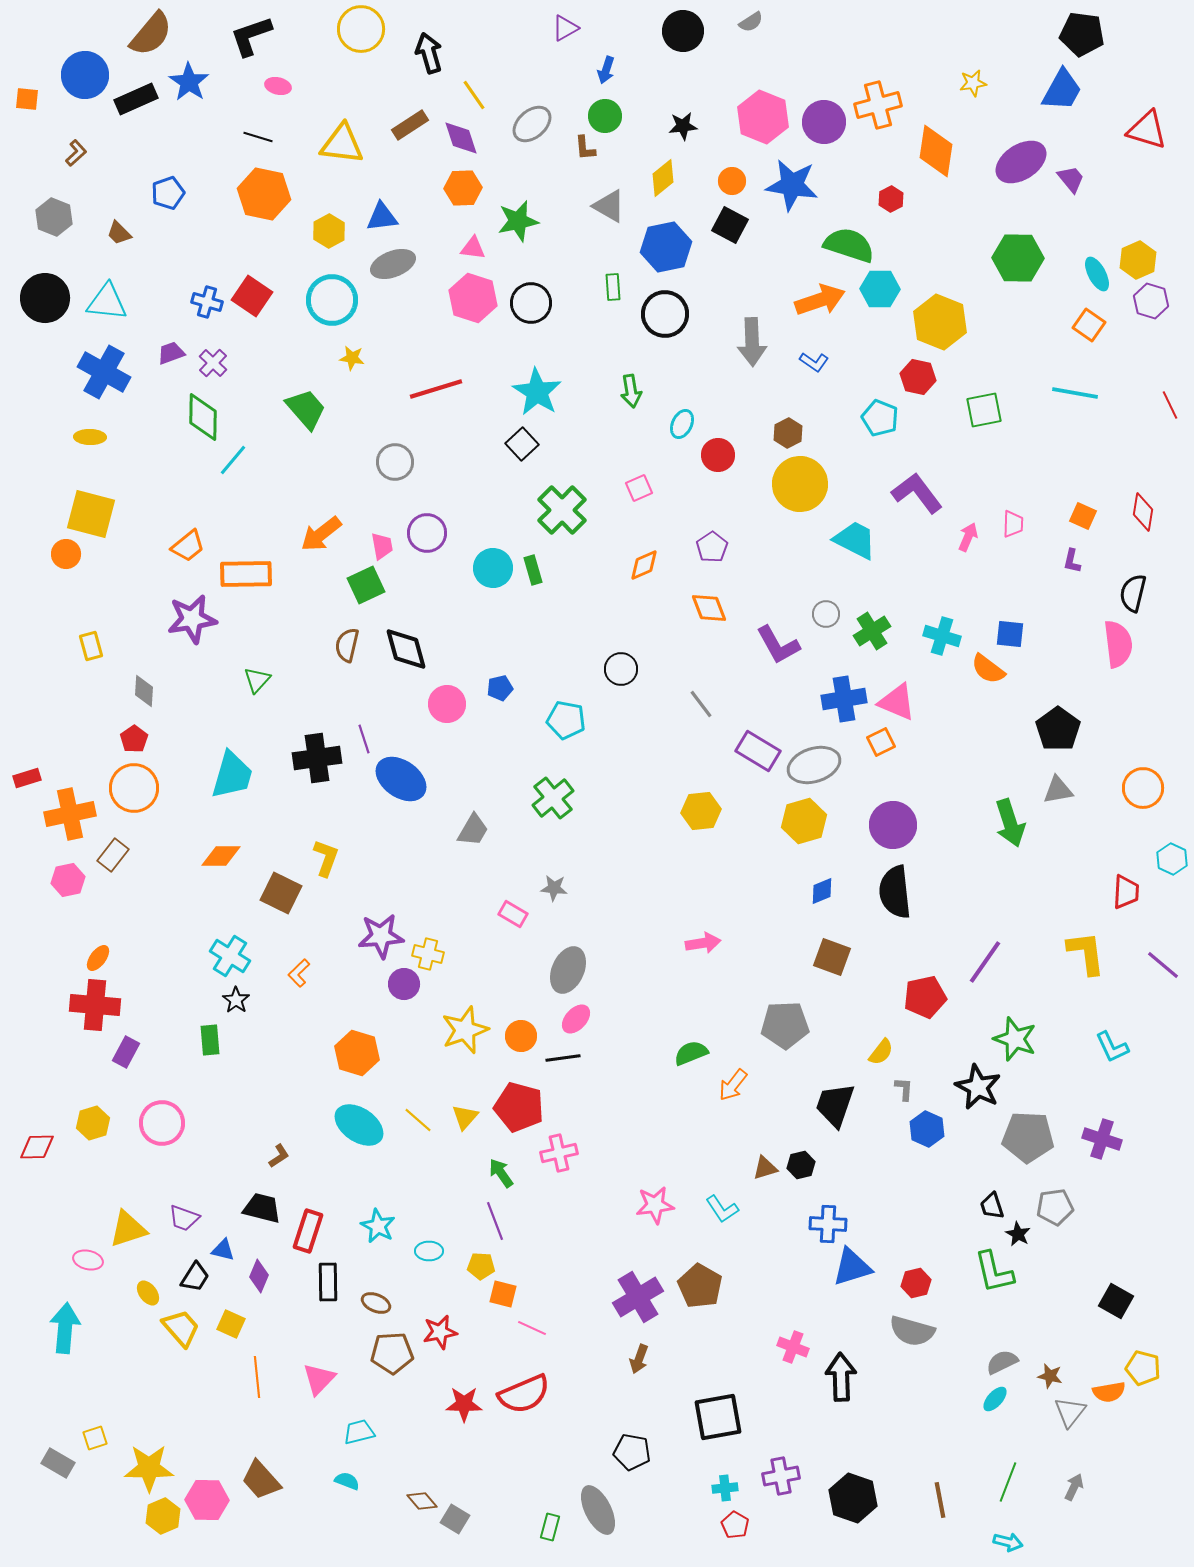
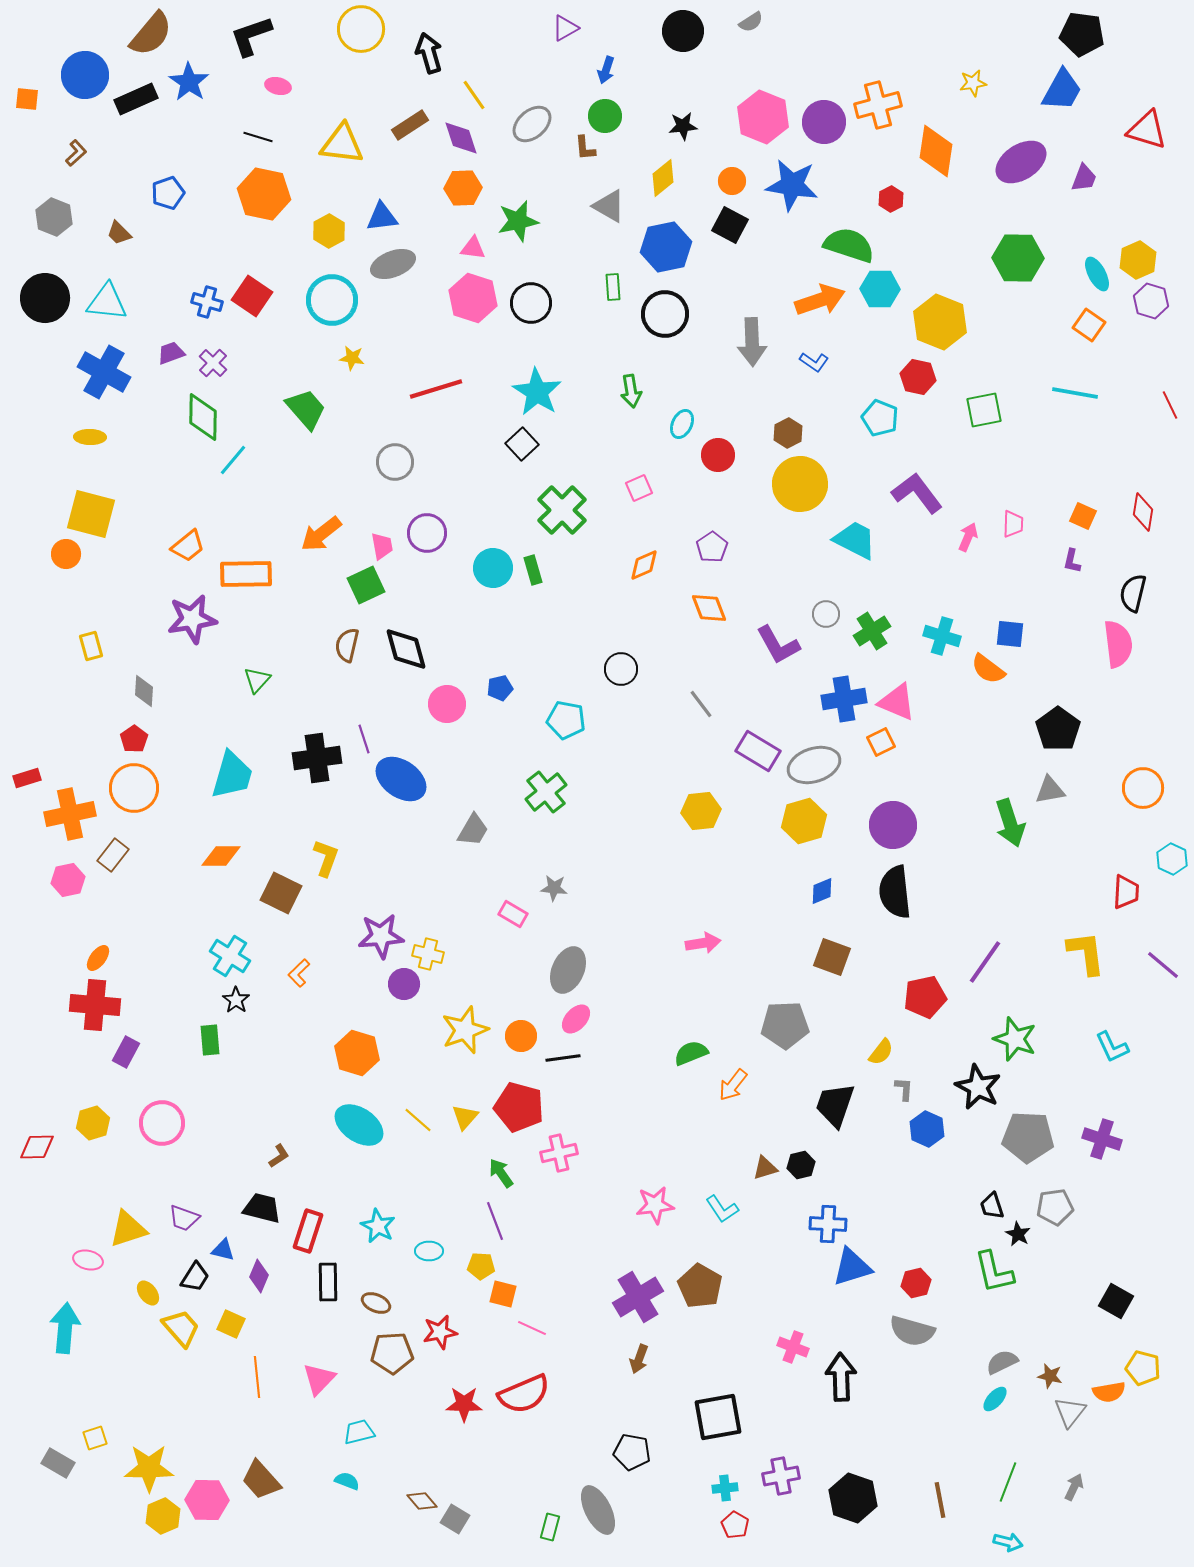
purple trapezoid at (1071, 179): moved 13 px right, 1 px up; rotated 60 degrees clockwise
gray triangle at (1058, 790): moved 8 px left
green cross at (553, 798): moved 7 px left, 6 px up
